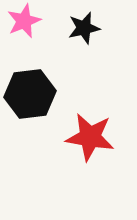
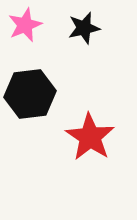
pink star: moved 1 px right, 4 px down
red star: rotated 24 degrees clockwise
